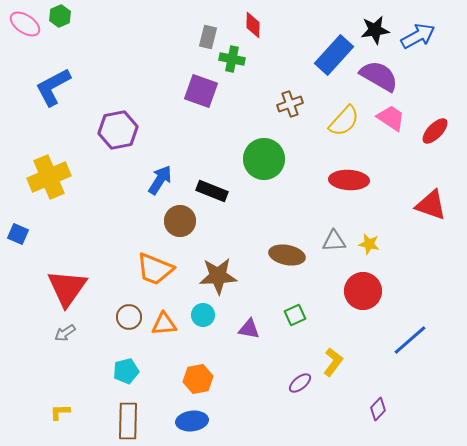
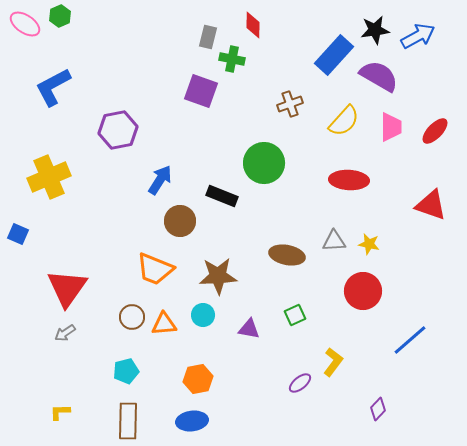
pink trapezoid at (391, 118): moved 9 px down; rotated 56 degrees clockwise
green circle at (264, 159): moved 4 px down
black rectangle at (212, 191): moved 10 px right, 5 px down
brown circle at (129, 317): moved 3 px right
